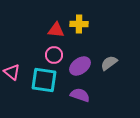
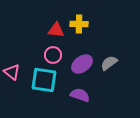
pink circle: moved 1 px left
purple ellipse: moved 2 px right, 2 px up
